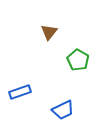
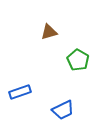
brown triangle: rotated 36 degrees clockwise
